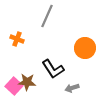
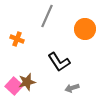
orange circle: moved 19 px up
black L-shape: moved 6 px right, 7 px up
brown star: rotated 18 degrees counterclockwise
